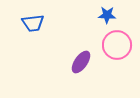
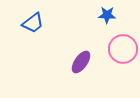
blue trapezoid: rotated 30 degrees counterclockwise
pink circle: moved 6 px right, 4 px down
